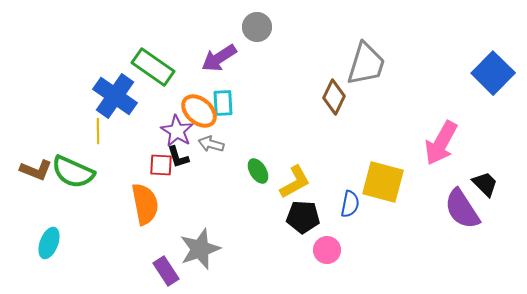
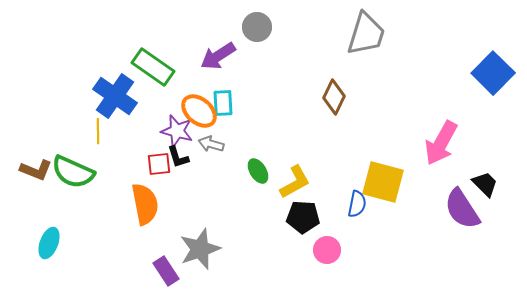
purple arrow: moved 1 px left, 2 px up
gray trapezoid: moved 30 px up
purple star: rotated 16 degrees counterclockwise
red square: moved 2 px left, 1 px up; rotated 10 degrees counterclockwise
blue semicircle: moved 7 px right
